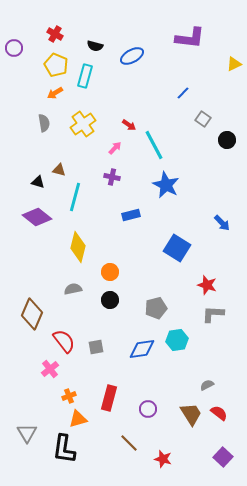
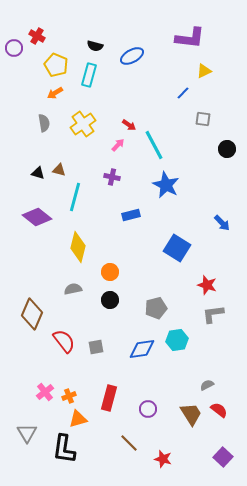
red cross at (55, 34): moved 18 px left, 2 px down
yellow triangle at (234, 64): moved 30 px left, 7 px down
cyan rectangle at (85, 76): moved 4 px right, 1 px up
gray square at (203, 119): rotated 28 degrees counterclockwise
black circle at (227, 140): moved 9 px down
pink arrow at (115, 148): moved 3 px right, 3 px up
black triangle at (38, 182): moved 9 px up
gray L-shape at (213, 314): rotated 10 degrees counterclockwise
pink cross at (50, 369): moved 5 px left, 23 px down
red semicircle at (219, 413): moved 3 px up
